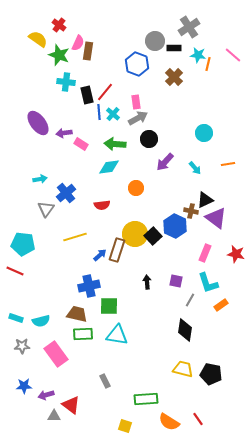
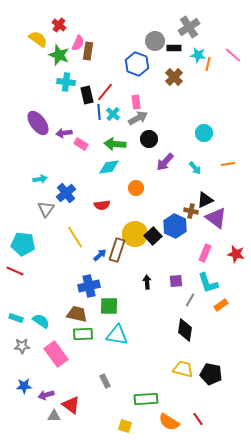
yellow line at (75, 237): rotated 75 degrees clockwise
purple square at (176, 281): rotated 16 degrees counterclockwise
cyan semicircle at (41, 321): rotated 132 degrees counterclockwise
